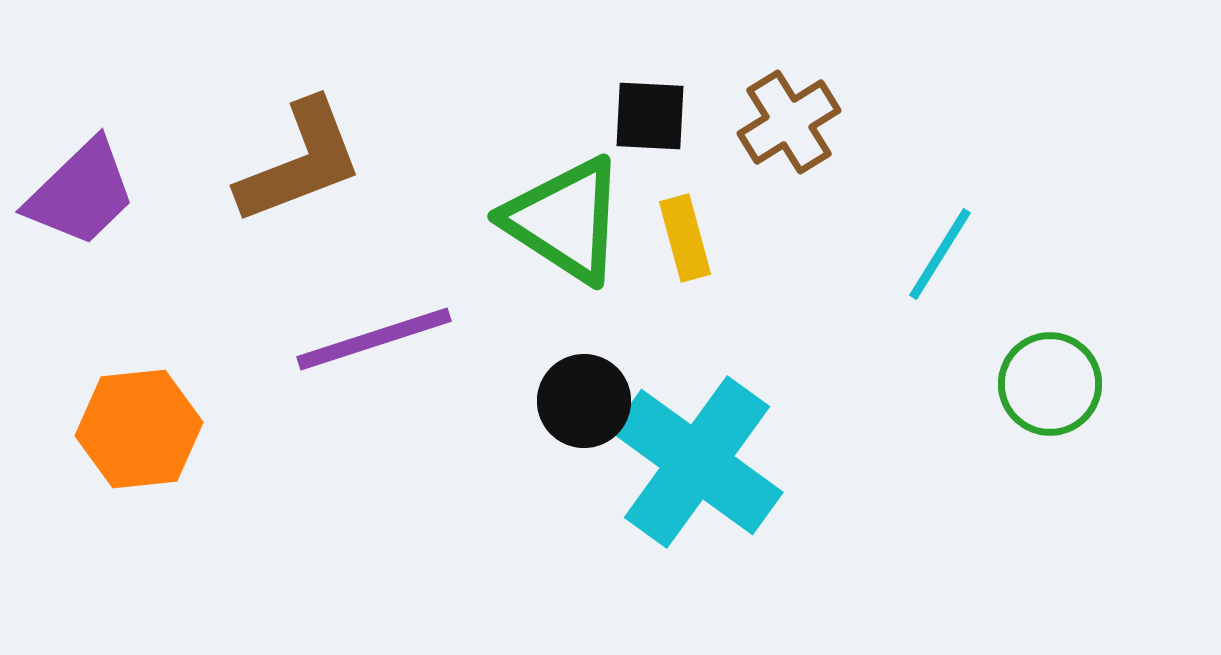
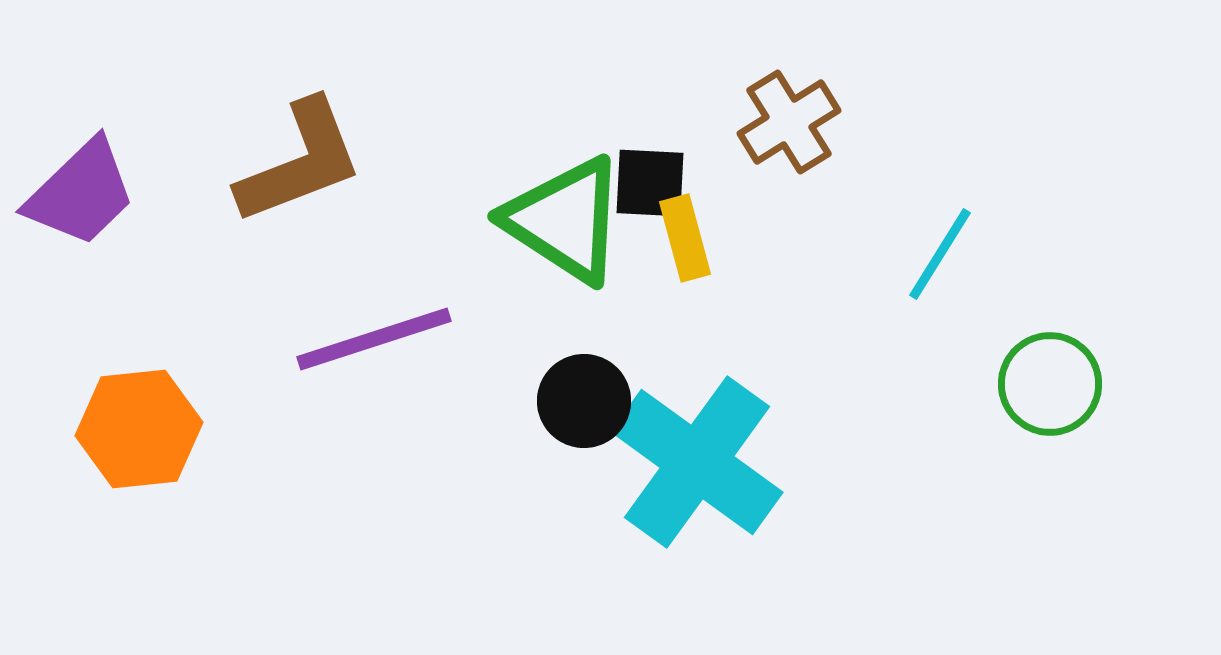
black square: moved 67 px down
